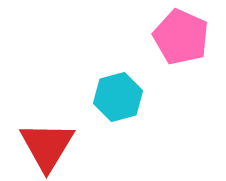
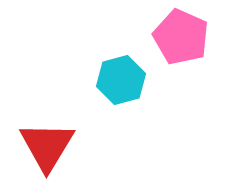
cyan hexagon: moved 3 px right, 17 px up
